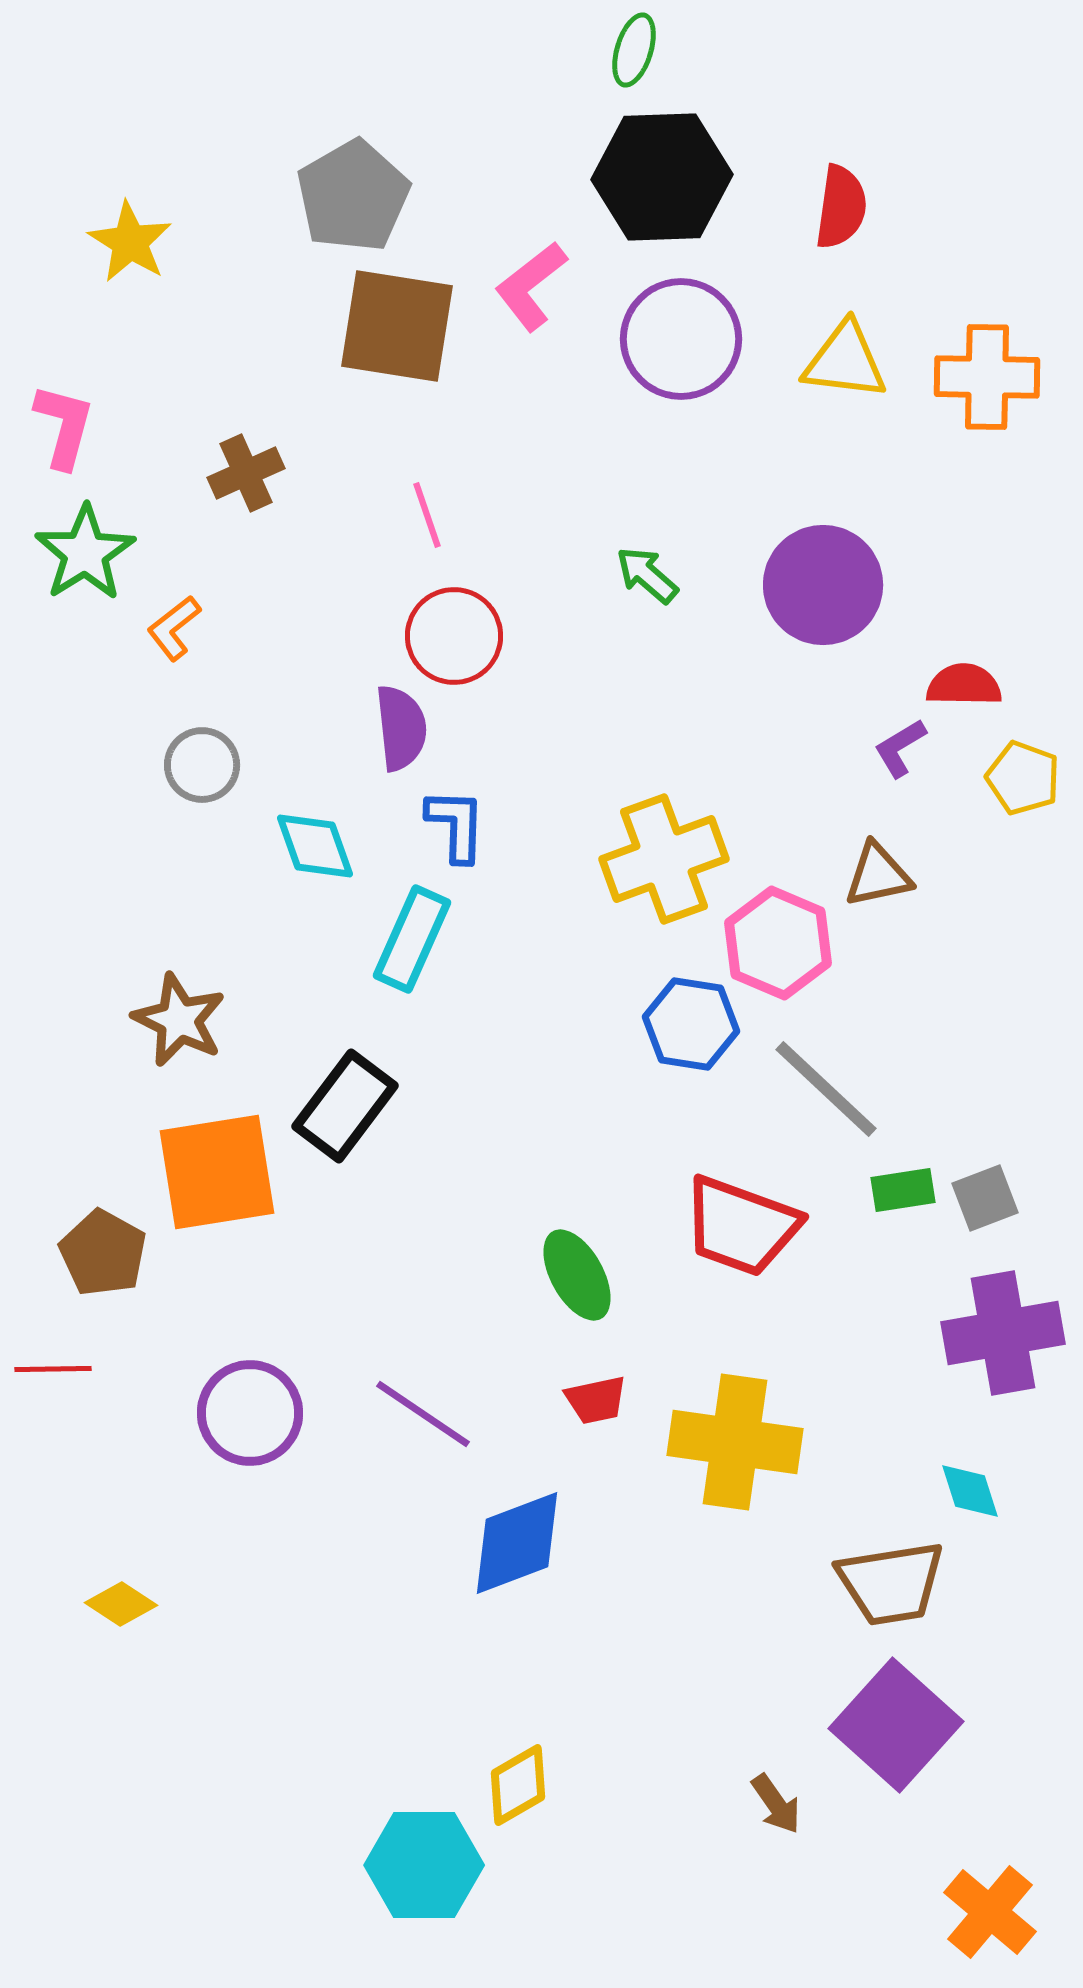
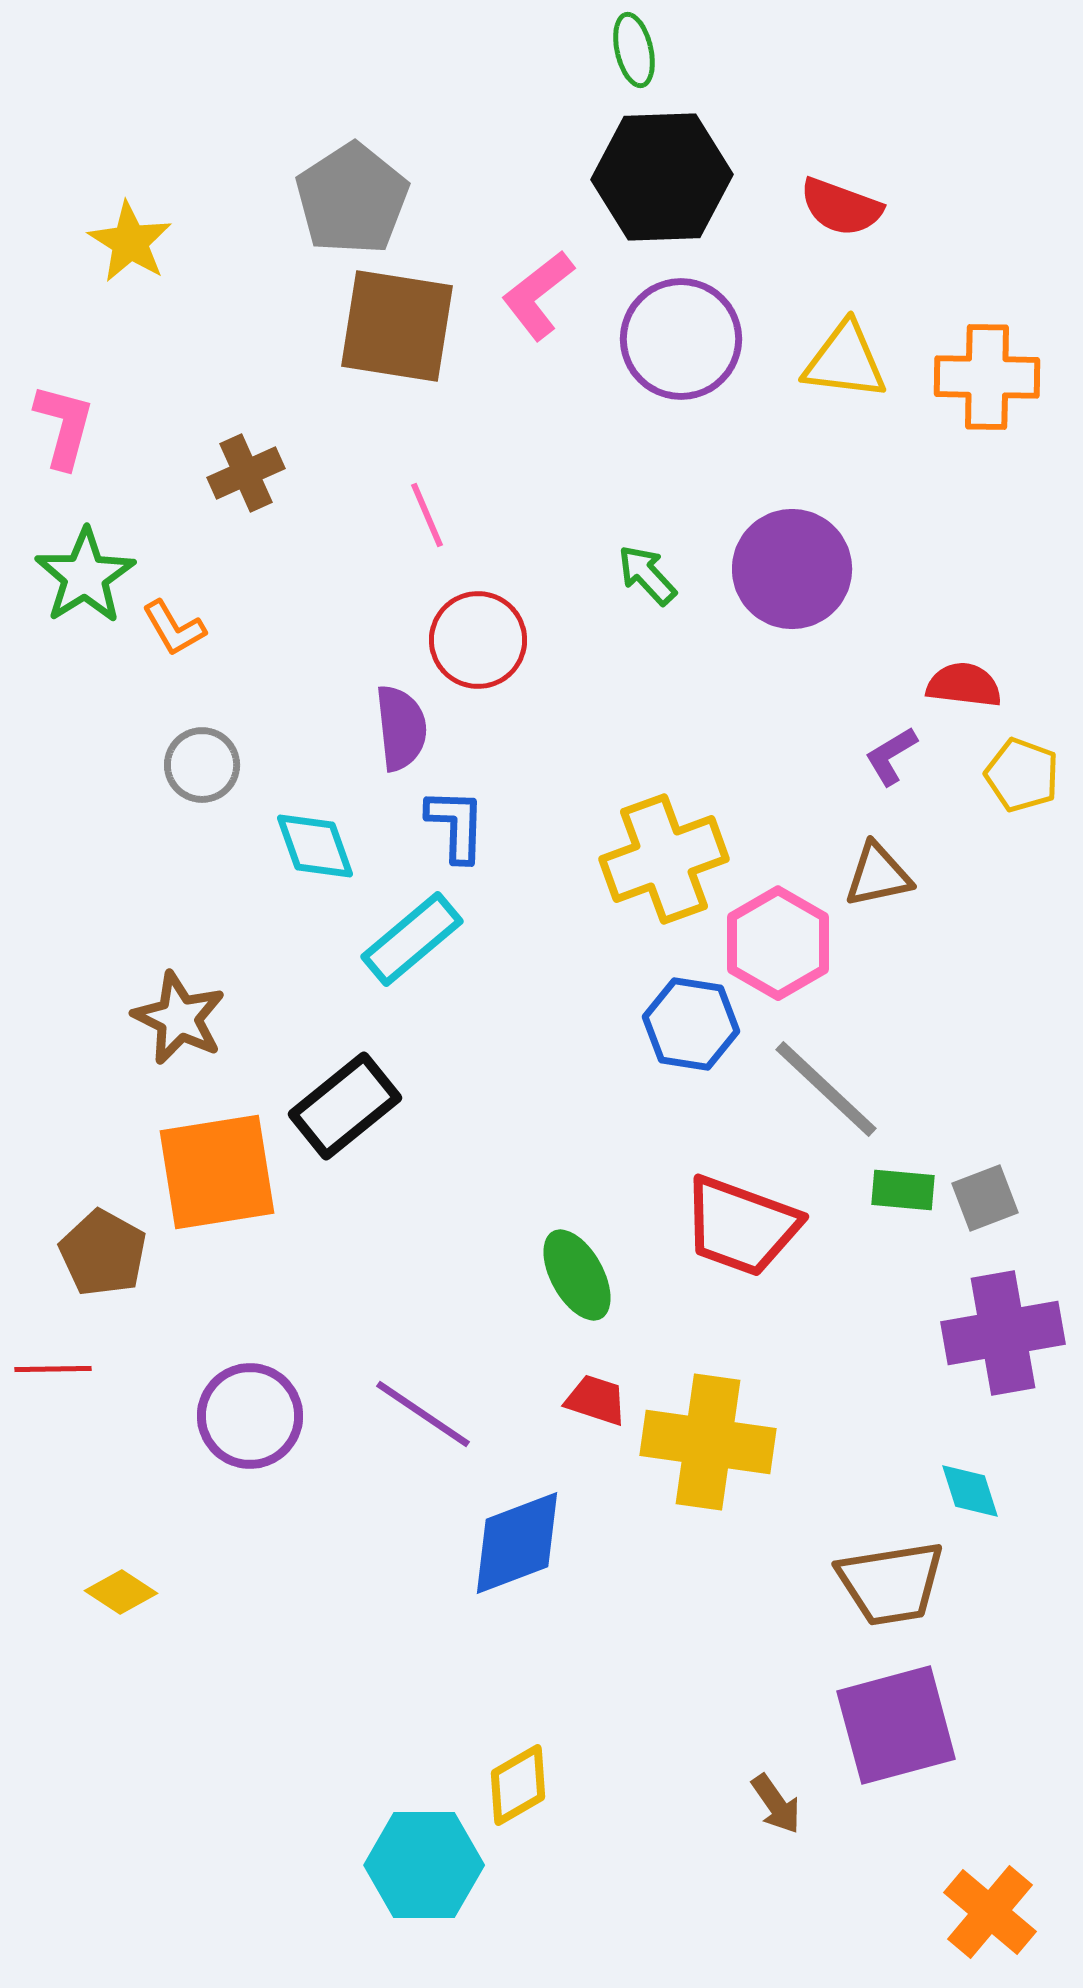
green ellipse at (634, 50): rotated 30 degrees counterclockwise
gray pentagon at (353, 196): moved 1 px left, 3 px down; rotated 3 degrees counterclockwise
red semicircle at (841, 207): rotated 102 degrees clockwise
pink L-shape at (531, 286): moved 7 px right, 9 px down
pink line at (427, 515): rotated 4 degrees counterclockwise
green star at (85, 553): moved 23 px down
green arrow at (647, 575): rotated 6 degrees clockwise
purple circle at (823, 585): moved 31 px left, 16 px up
orange L-shape at (174, 628): rotated 82 degrees counterclockwise
red circle at (454, 636): moved 24 px right, 4 px down
red semicircle at (964, 685): rotated 6 degrees clockwise
purple L-shape at (900, 748): moved 9 px left, 8 px down
yellow pentagon at (1023, 778): moved 1 px left, 3 px up
cyan rectangle at (412, 939): rotated 26 degrees clockwise
pink hexagon at (778, 943): rotated 7 degrees clockwise
brown star at (179, 1020): moved 2 px up
black rectangle at (345, 1106): rotated 14 degrees clockwise
green rectangle at (903, 1190): rotated 14 degrees clockwise
red trapezoid at (596, 1400): rotated 150 degrees counterclockwise
purple circle at (250, 1413): moved 3 px down
yellow cross at (735, 1442): moved 27 px left
yellow diamond at (121, 1604): moved 12 px up
purple square at (896, 1725): rotated 33 degrees clockwise
